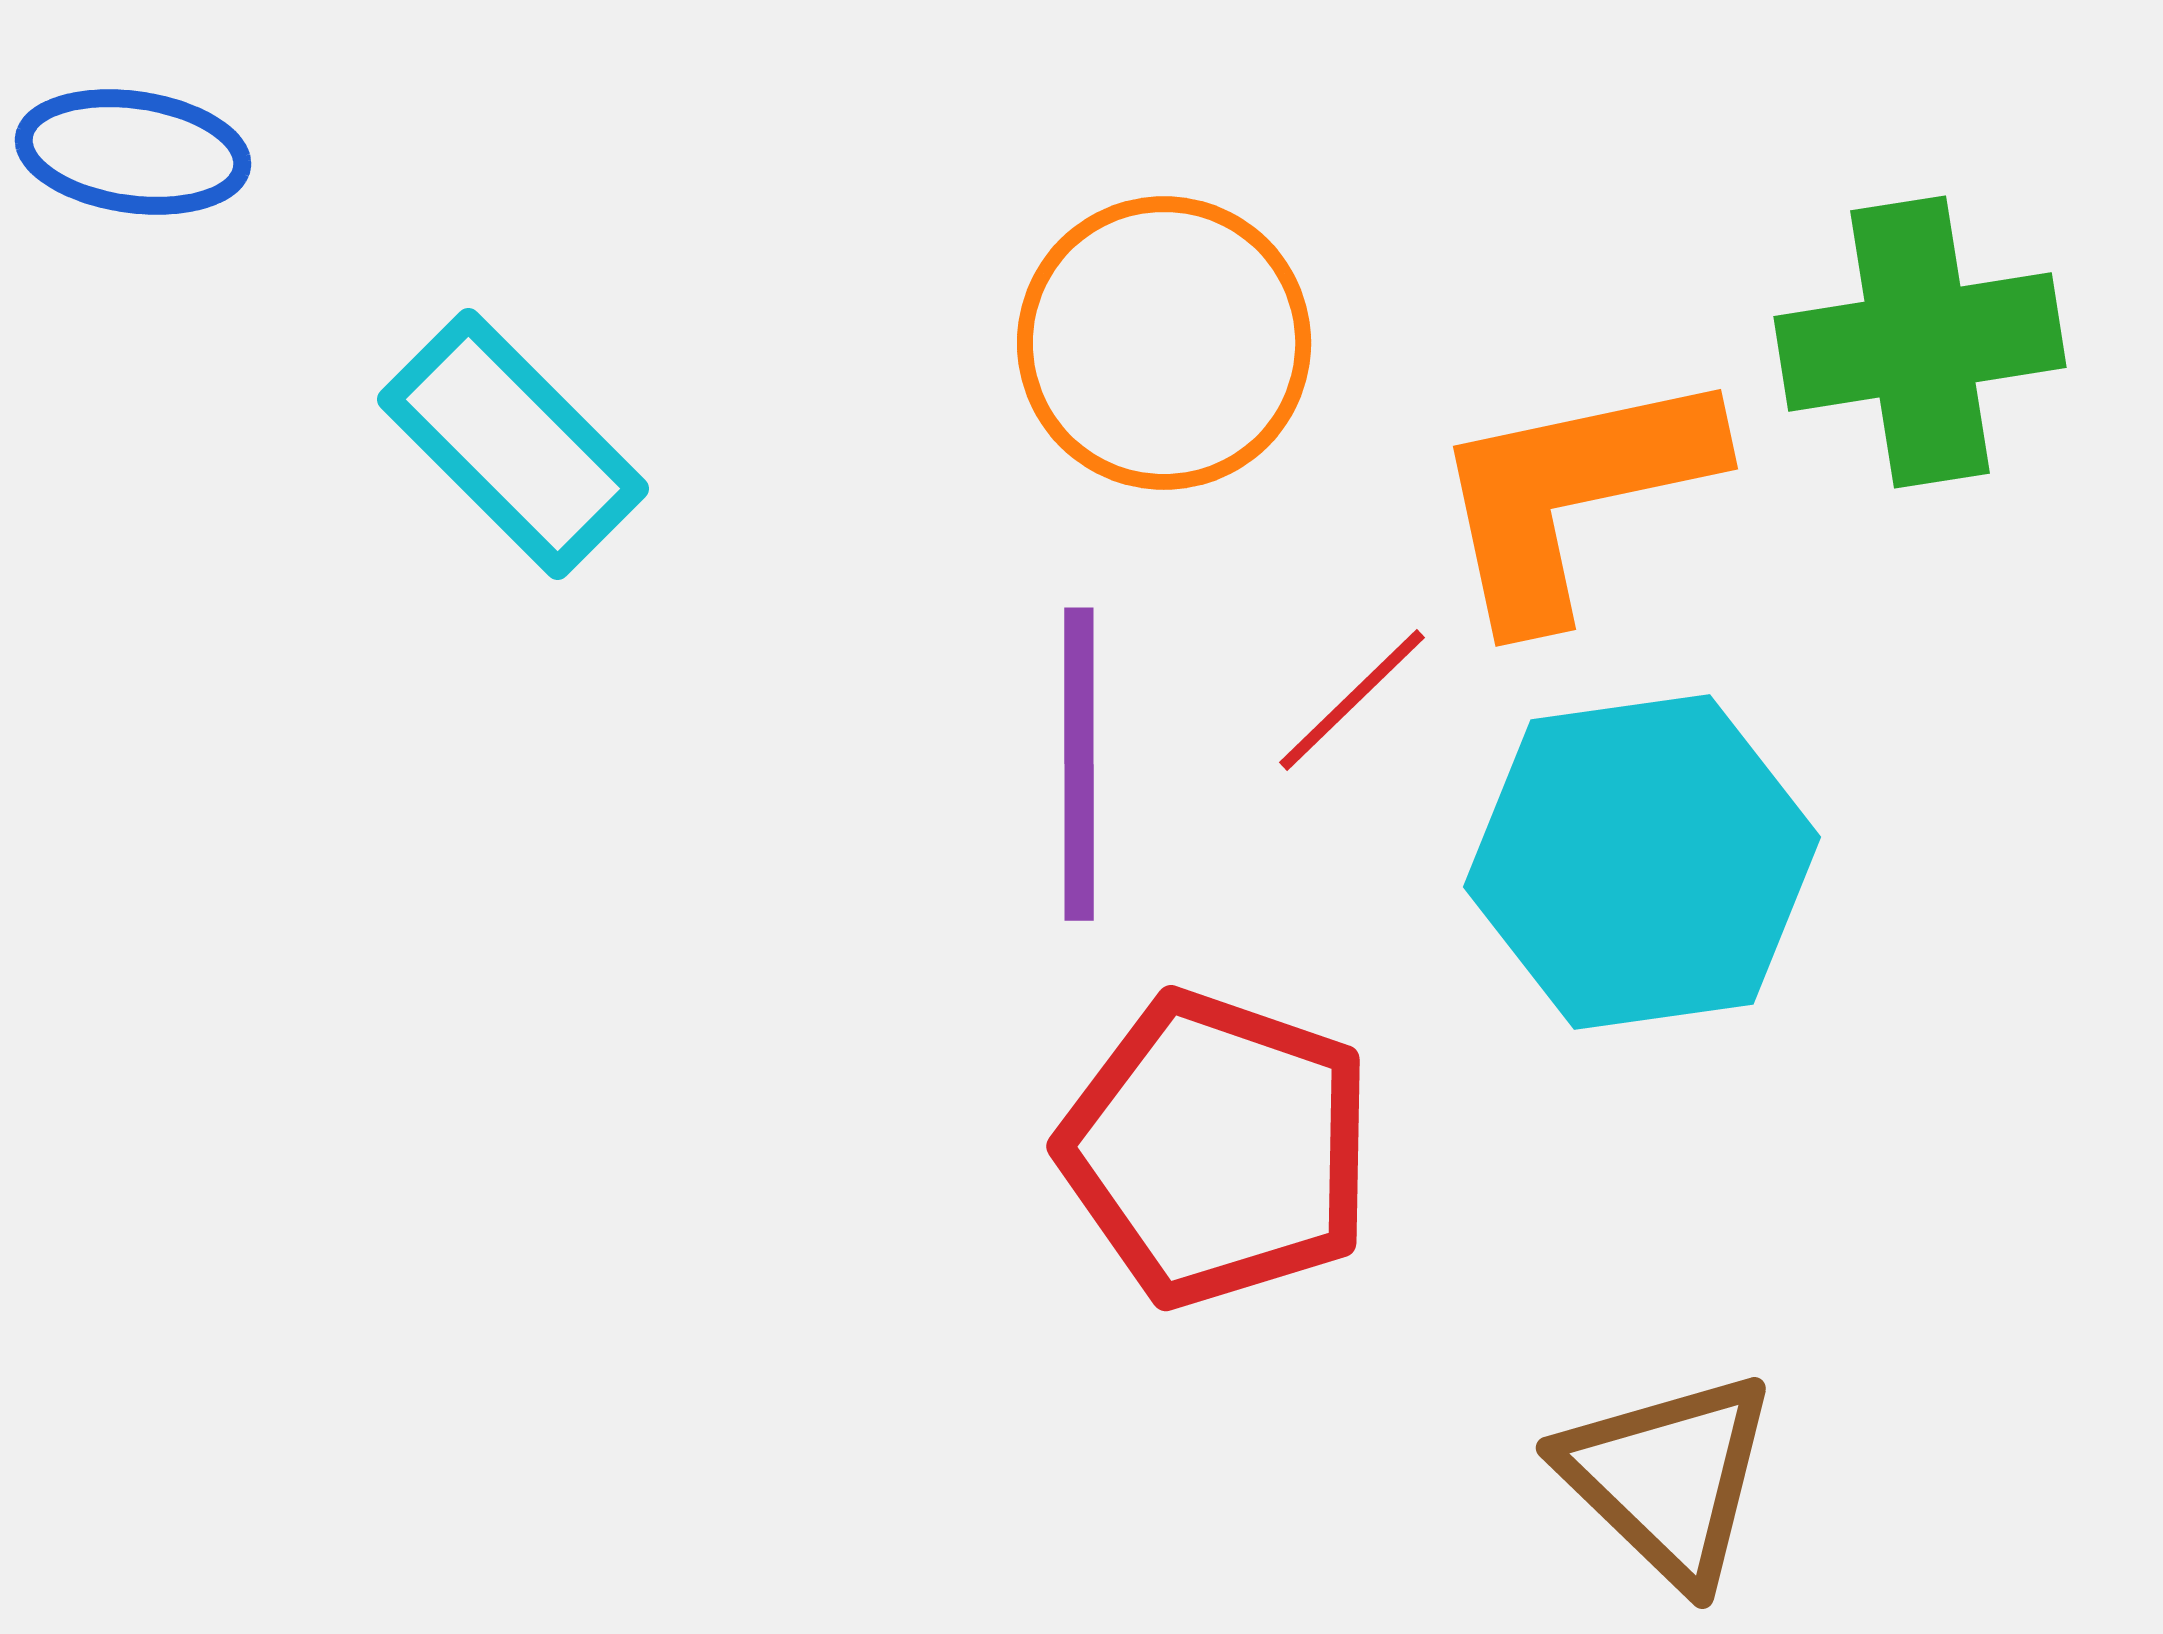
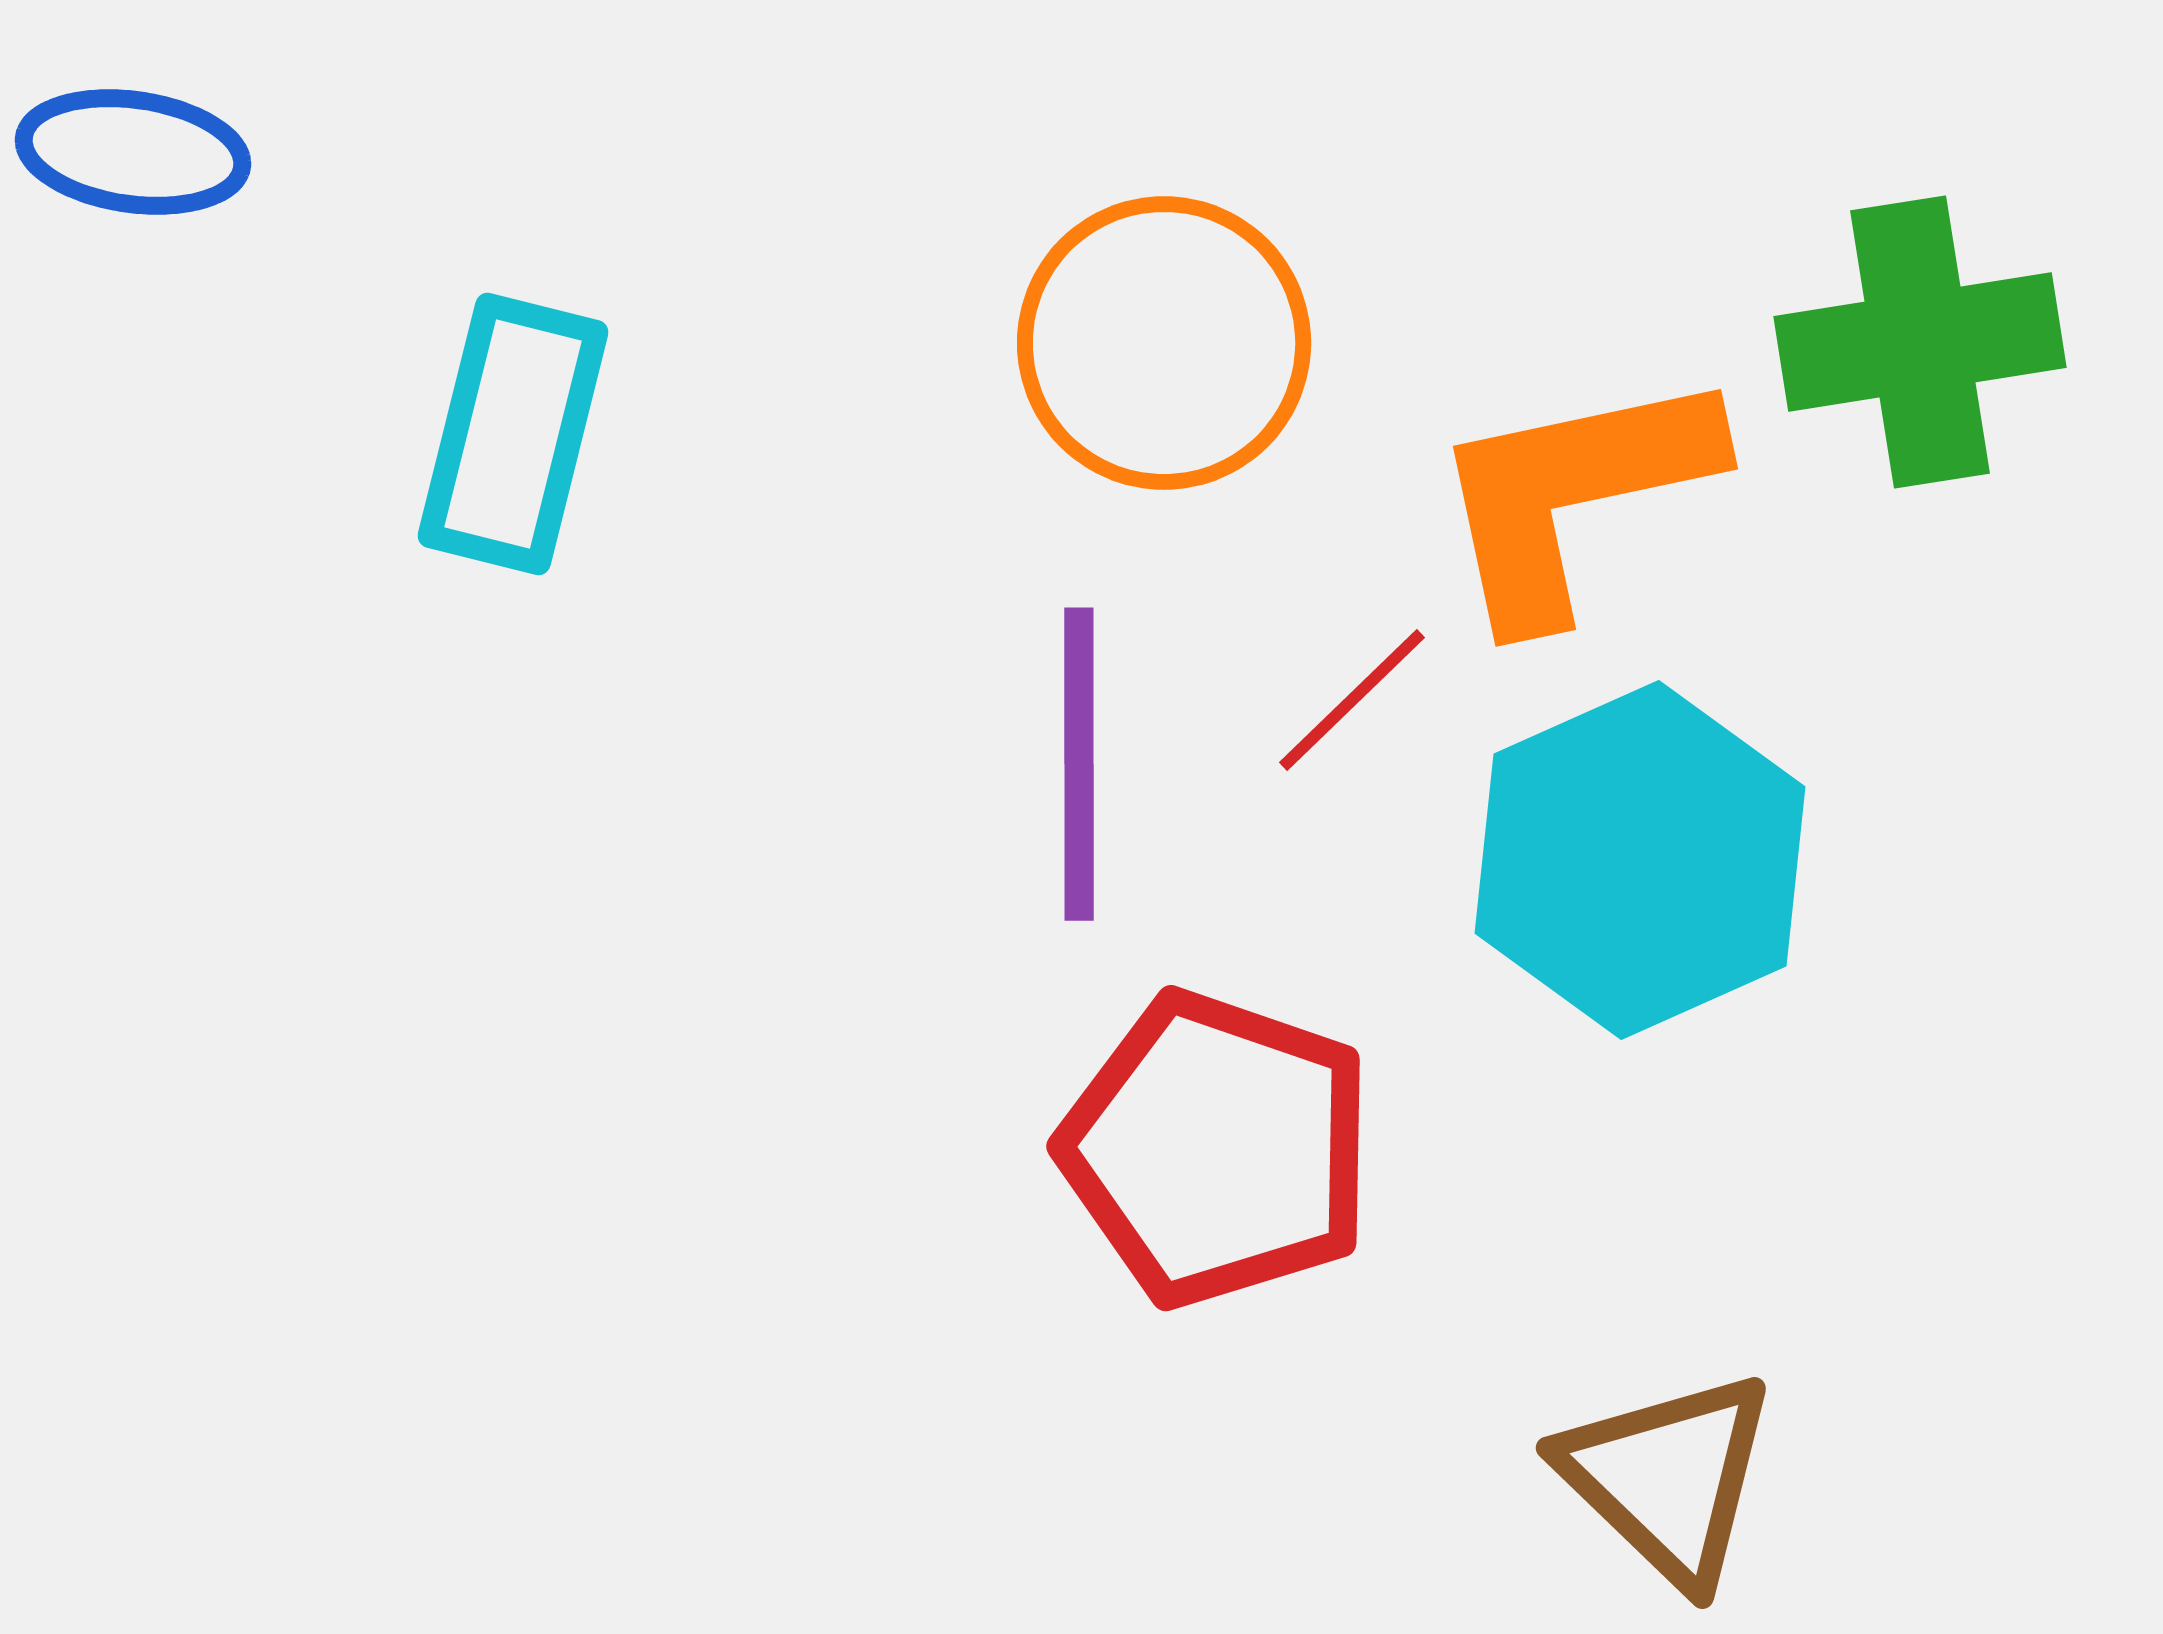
cyan rectangle: moved 10 px up; rotated 59 degrees clockwise
cyan hexagon: moved 2 px left, 2 px up; rotated 16 degrees counterclockwise
